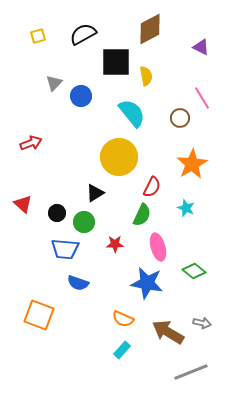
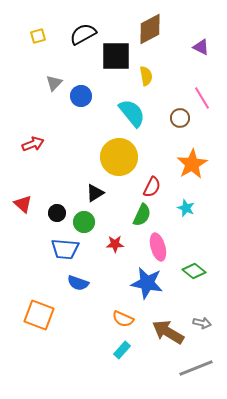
black square: moved 6 px up
red arrow: moved 2 px right, 1 px down
gray line: moved 5 px right, 4 px up
